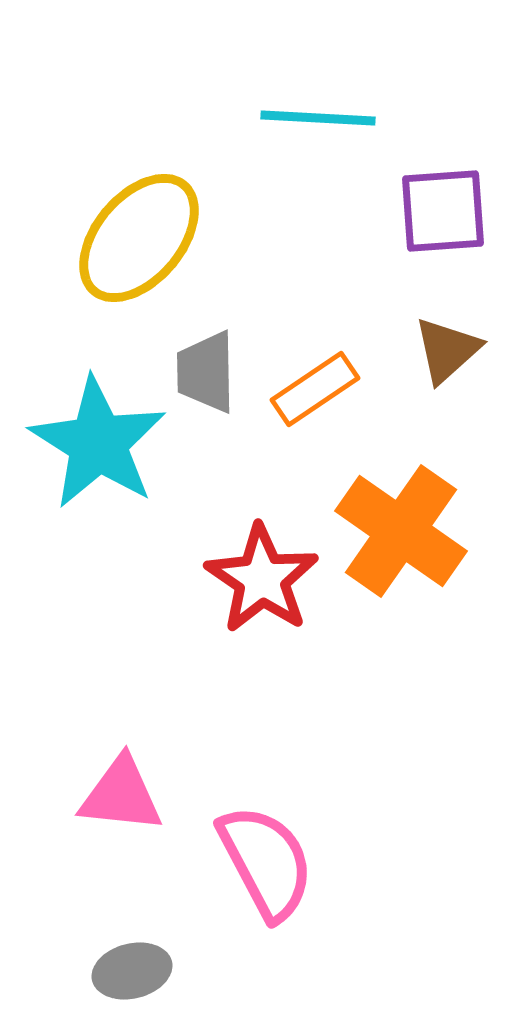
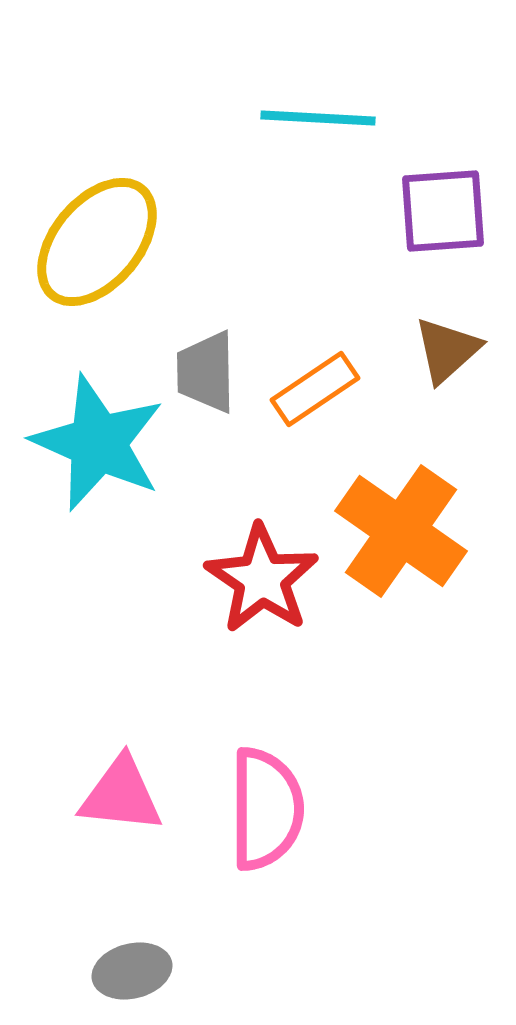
yellow ellipse: moved 42 px left, 4 px down
cyan star: rotated 8 degrees counterclockwise
pink semicircle: moved 53 px up; rotated 28 degrees clockwise
